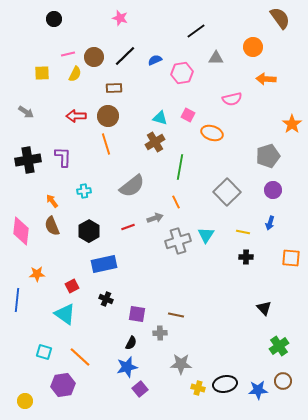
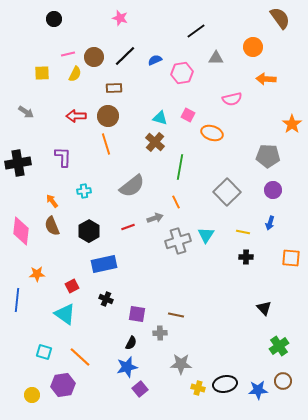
brown cross at (155, 142): rotated 18 degrees counterclockwise
gray pentagon at (268, 156): rotated 20 degrees clockwise
black cross at (28, 160): moved 10 px left, 3 px down
yellow circle at (25, 401): moved 7 px right, 6 px up
